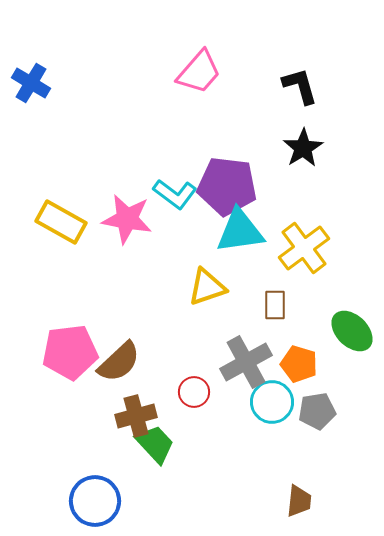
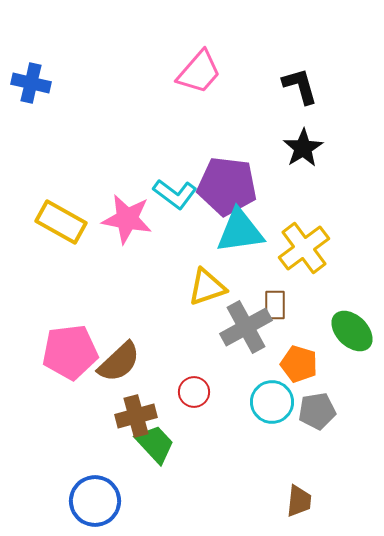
blue cross: rotated 18 degrees counterclockwise
gray cross: moved 35 px up
